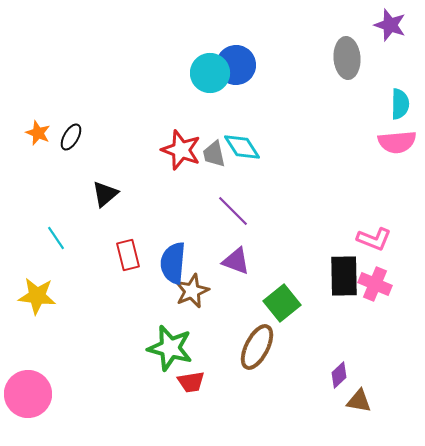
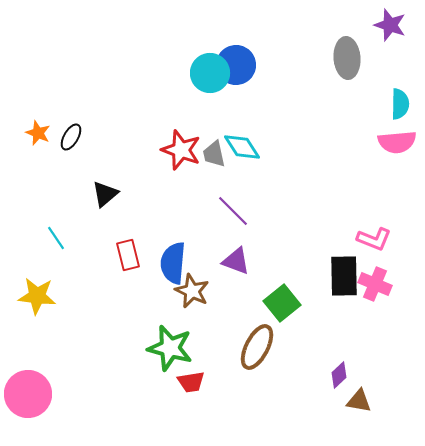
brown star: rotated 24 degrees counterclockwise
